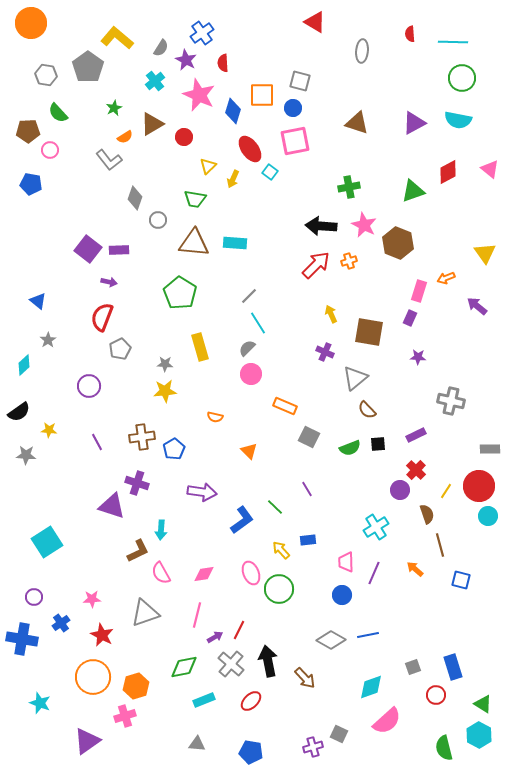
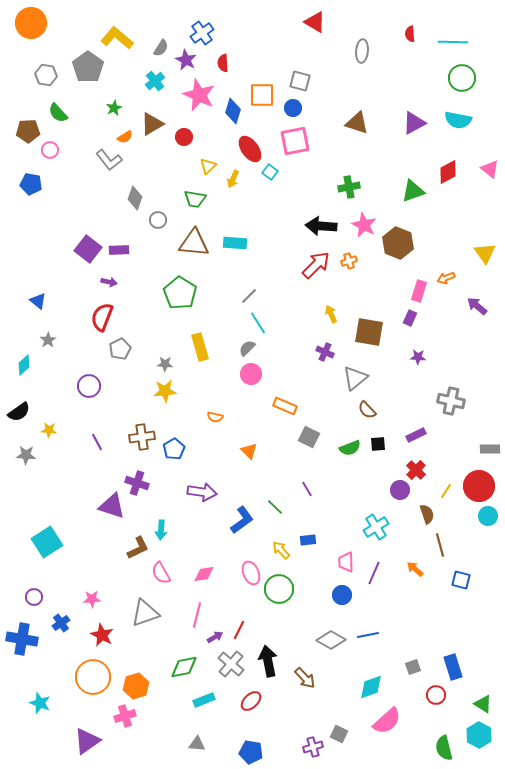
brown L-shape at (138, 551): moved 3 px up
